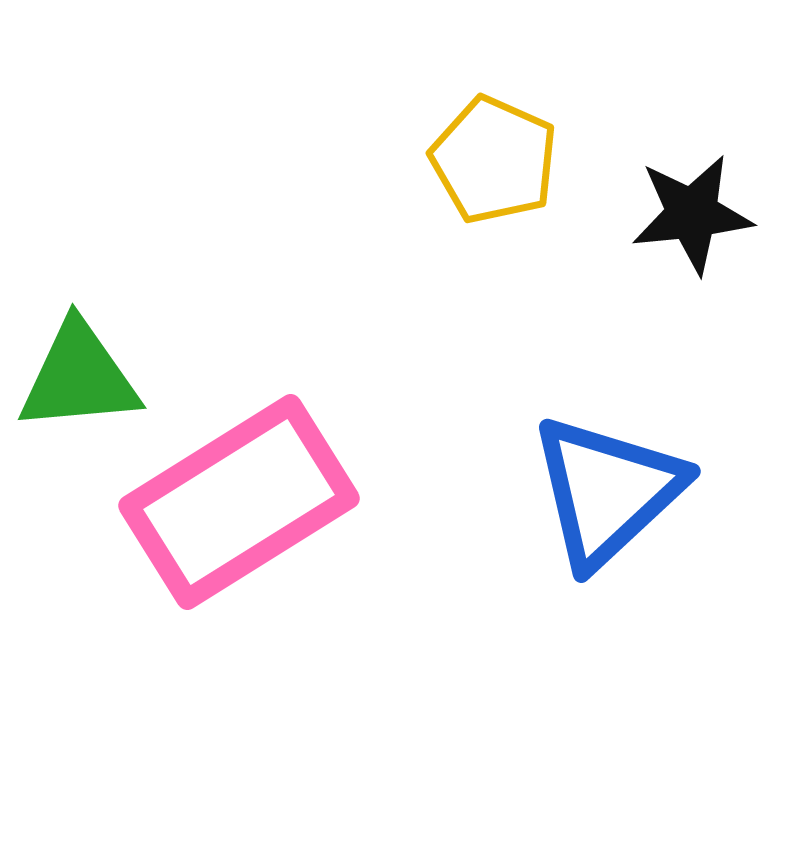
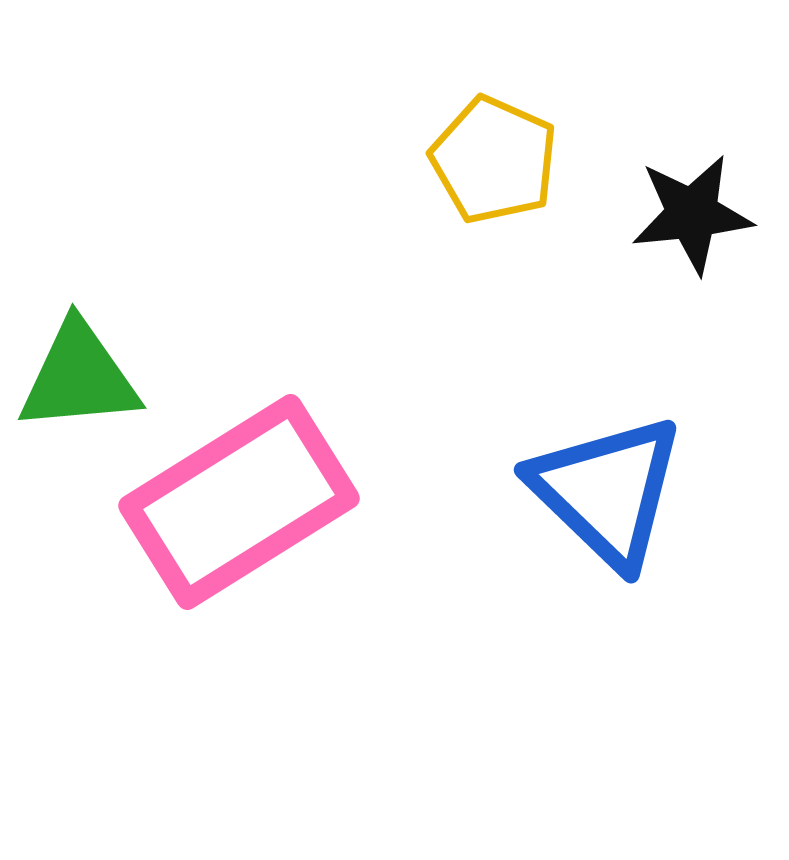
blue triangle: rotated 33 degrees counterclockwise
